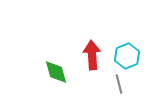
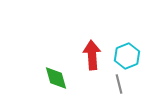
green diamond: moved 6 px down
